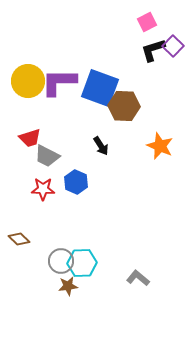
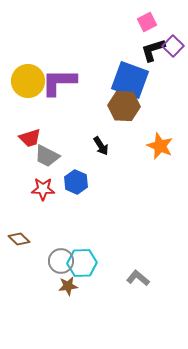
blue square: moved 30 px right, 8 px up
